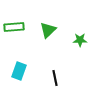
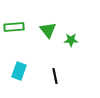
green triangle: rotated 24 degrees counterclockwise
green star: moved 9 px left
black line: moved 2 px up
